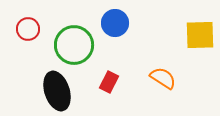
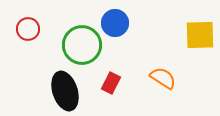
green circle: moved 8 px right
red rectangle: moved 2 px right, 1 px down
black ellipse: moved 8 px right
